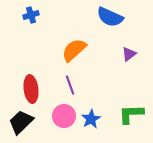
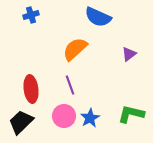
blue semicircle: moved 12 px left
orange semicircle: moved 1 px right, 1 px up
green L-shape: rotated 16 degrees clockwise
blue star: moved 1 px left, 1 px up
